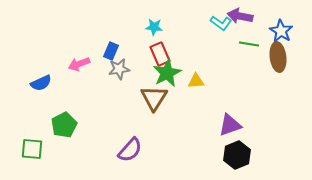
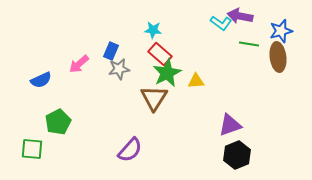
cyan star: moved 1 px left, 3 px down
blue star: rotated 25 degrees clockwise
red rectangle: rotated 25 degrees counterclockwise
pink arrow: rotated 20 degrees counterclockwise
blue semicircle: moved 3 px up
green pentagon: moved 6 px left, 3 px up
